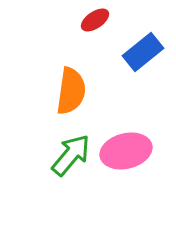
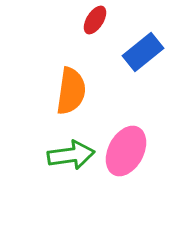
red ellipse: rotated 24 degrees counterclockwise
pink ellipse: rotated 48 degrees counterclockwise
green arrow: rotated 42 degrees clockwise
